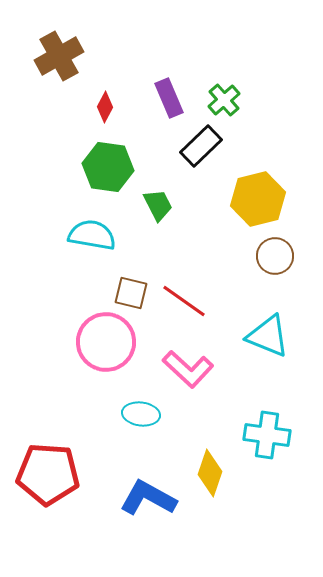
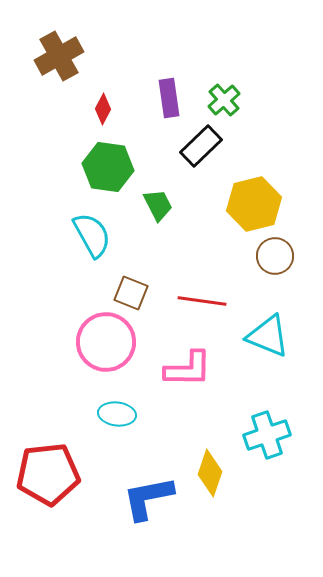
purple rectangle: rotated 15 degrees clockwise
red diamond: moved 2 px left, 2 px down
yellow hexagon: moved 4 px left, 5 px down
cyan semicircle: rotated 51 degrees clockwise
brown square: rotated 8 degrees clockwise
red line: moved 18 px right; rotated 27 degrees counterclockwise
pink L-shape: rotated 42 degrees counterclockwise
cyan ellipse: moved 24 px left
cyan cross: rotated 27 degrees counterclockwise
red pentagon: rotated 10 degrees counterclockwise
blue L-shape: rotated 40 degrees counterclockwise
